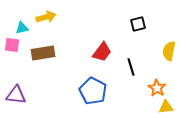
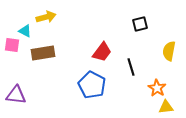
black square: moved 2 px right
cyan triangle: moved 3 px right, 3 px down; rotated 40 degrees clockwise
blue pentagon: moved 1 px left, 6 px up
